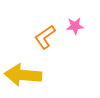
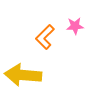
orange L-shape: rotated 10 degrees counterclockwise
